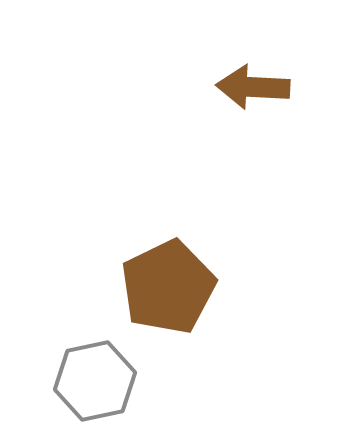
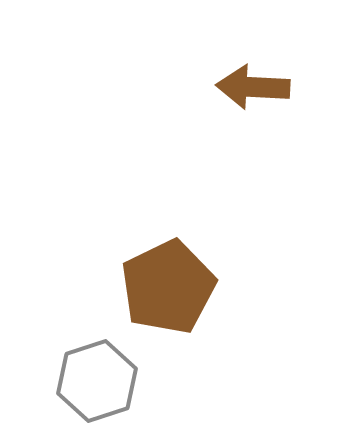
gray hexagon: moved 2 px right; rotated 6 degrees counterclockwise
